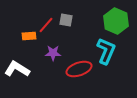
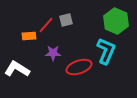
gray square: rotated 24 degrees counterclockwise
red ellipse: moved 2 px up
